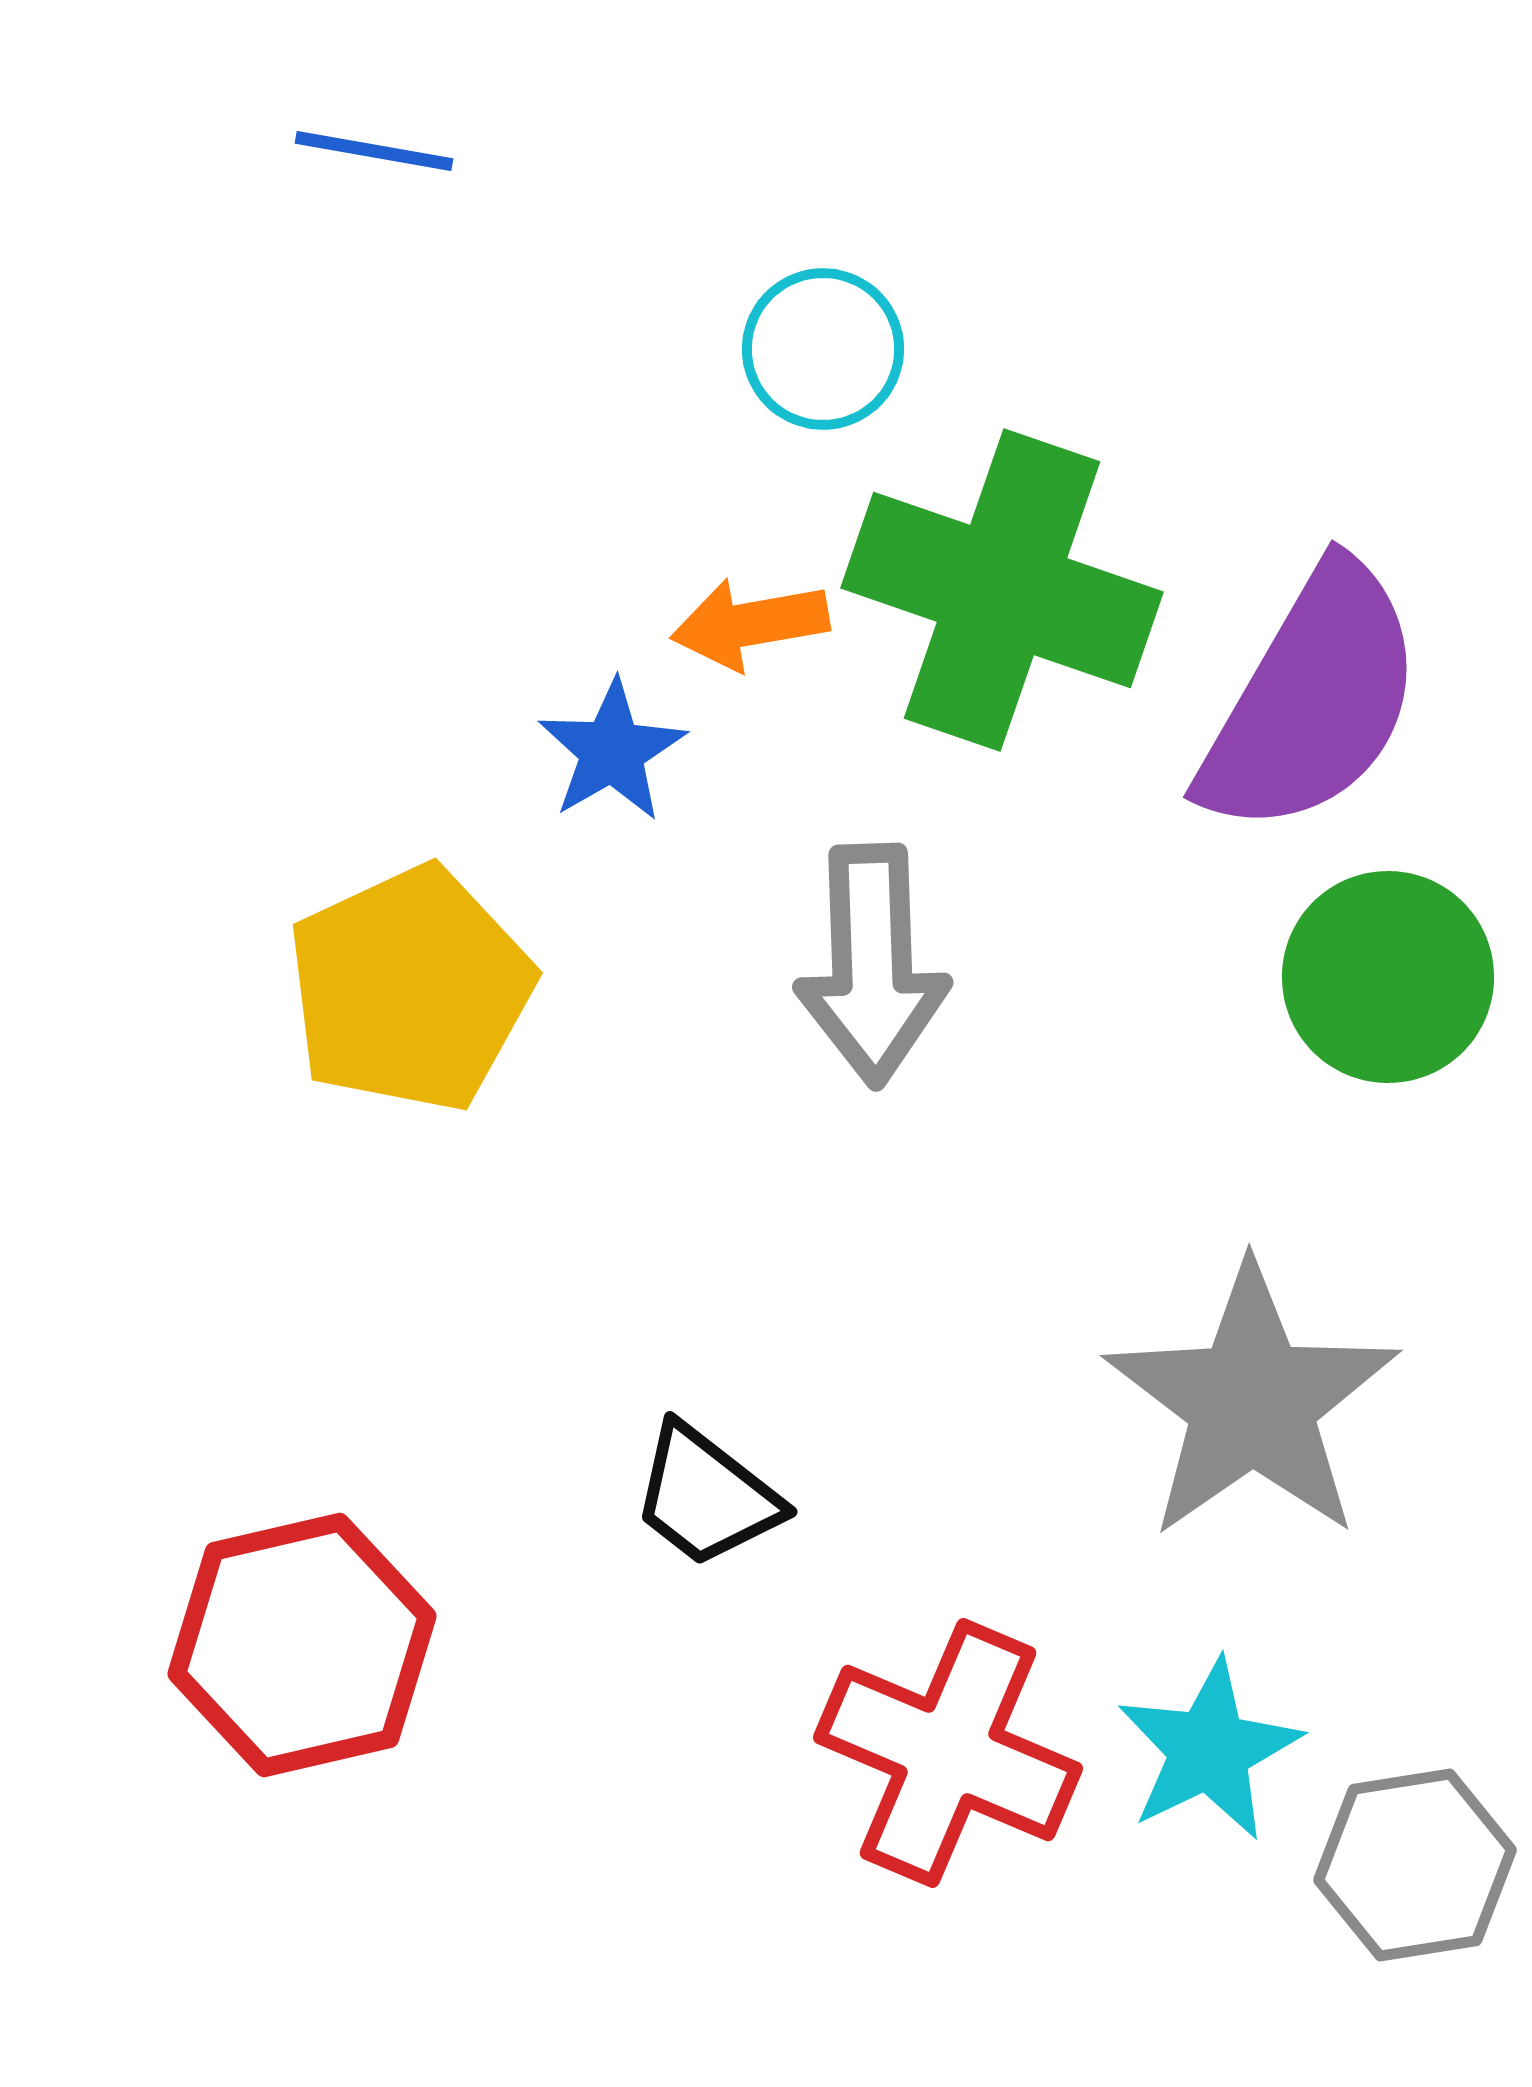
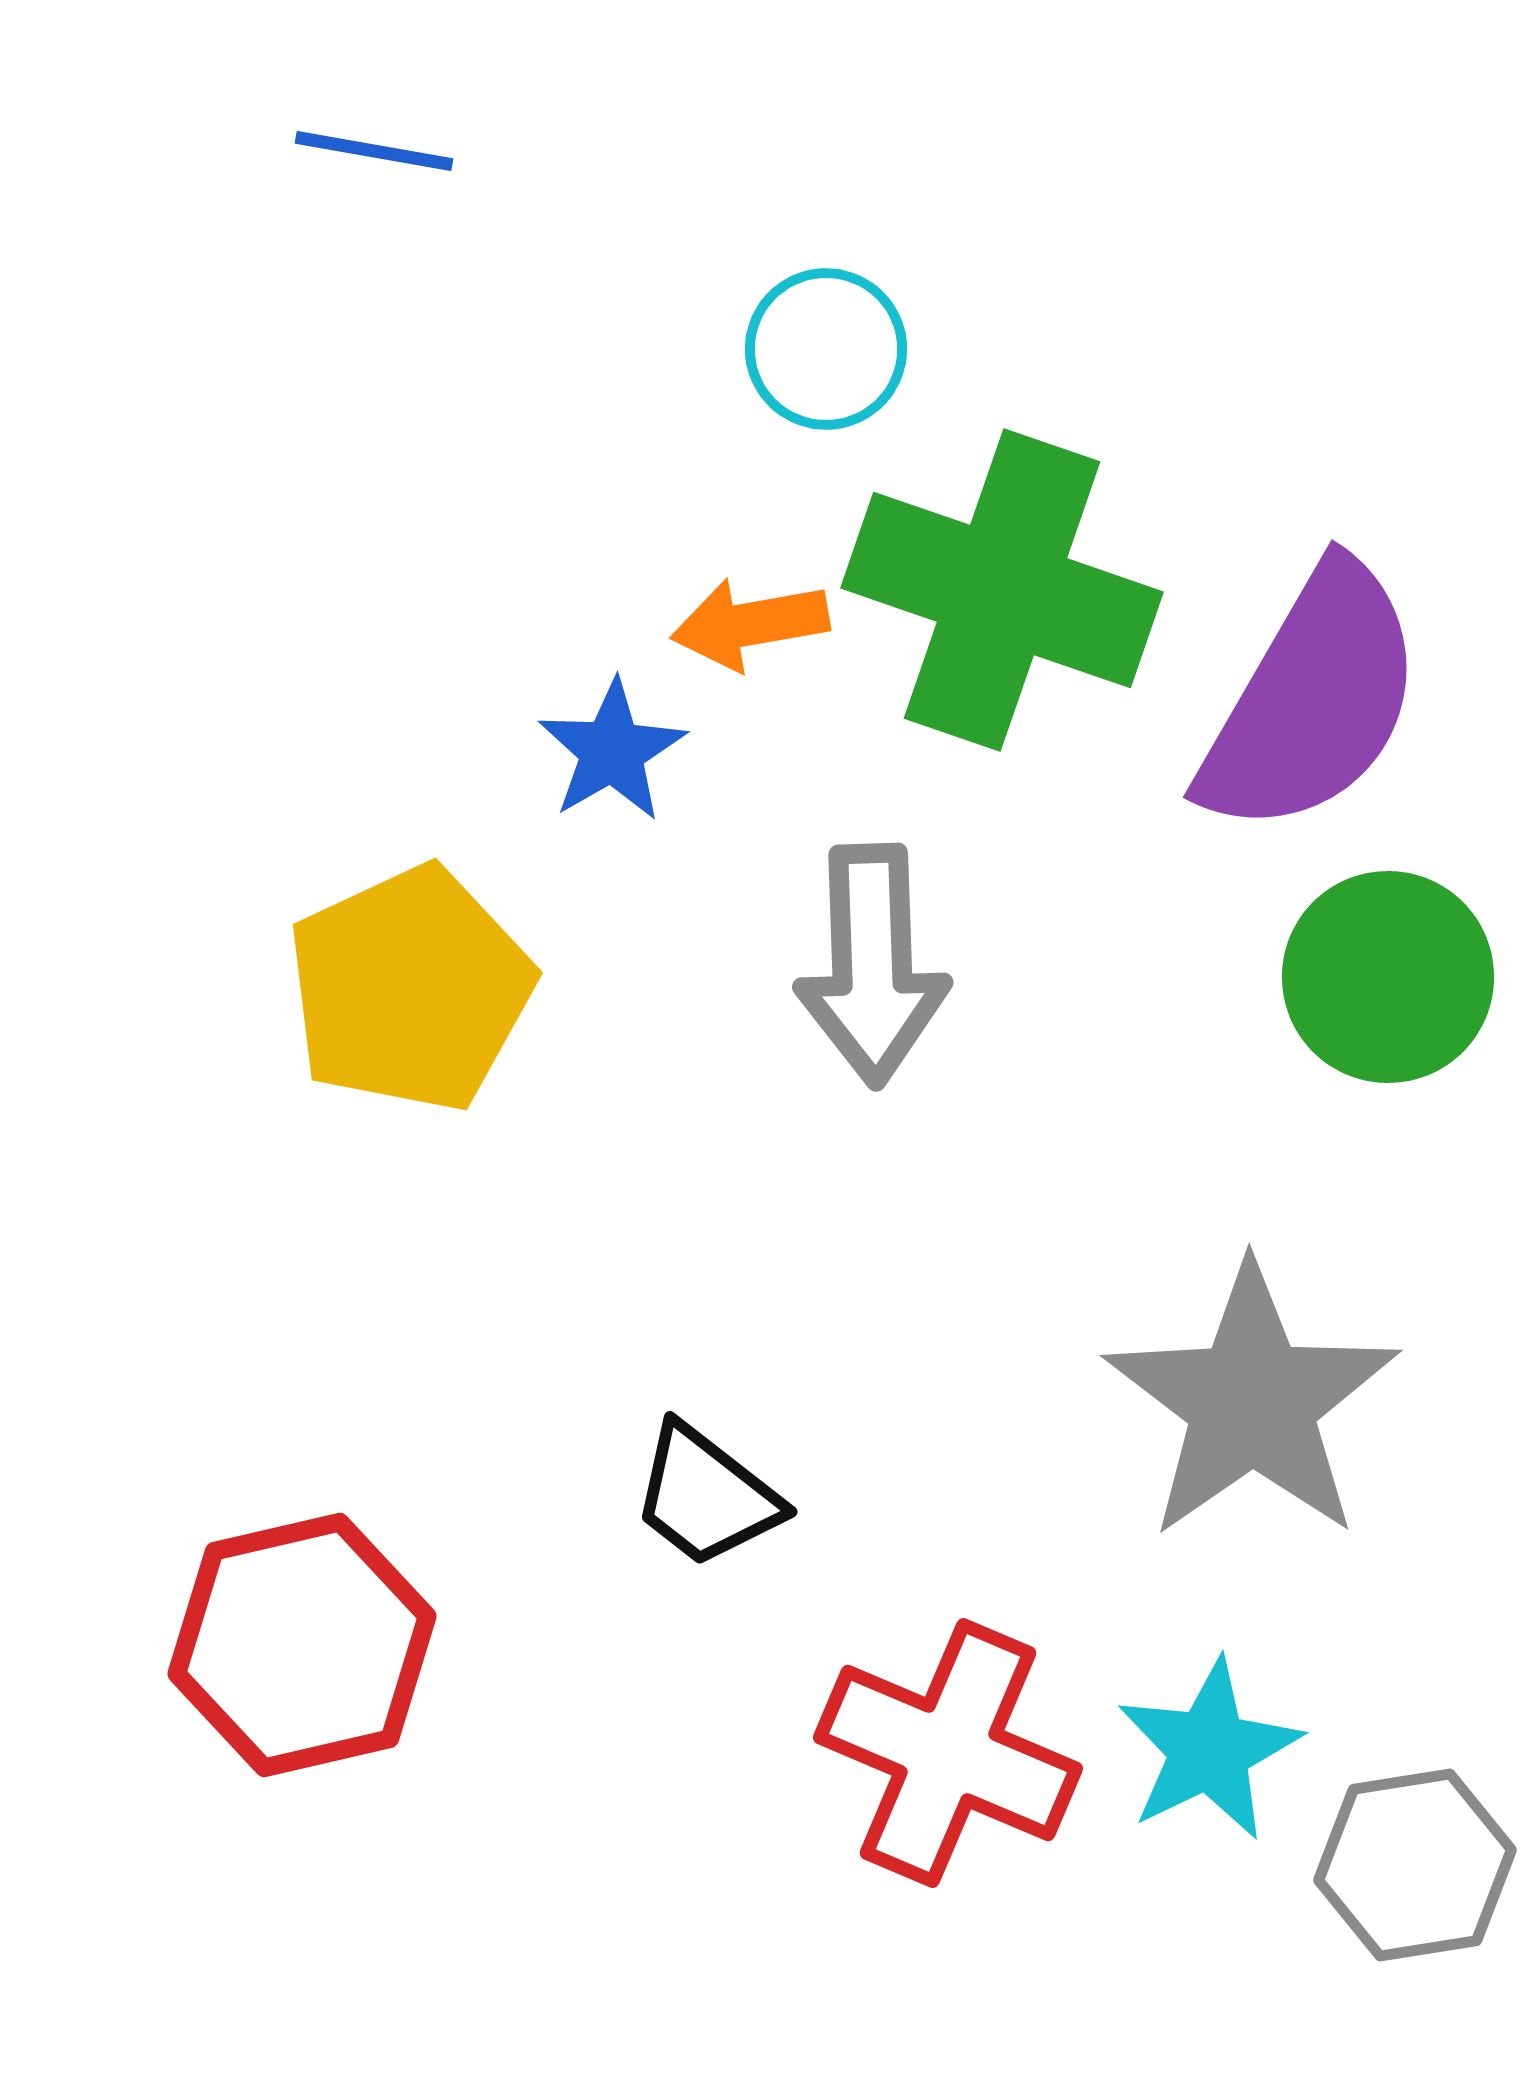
cyan circle: moved 3 px right
